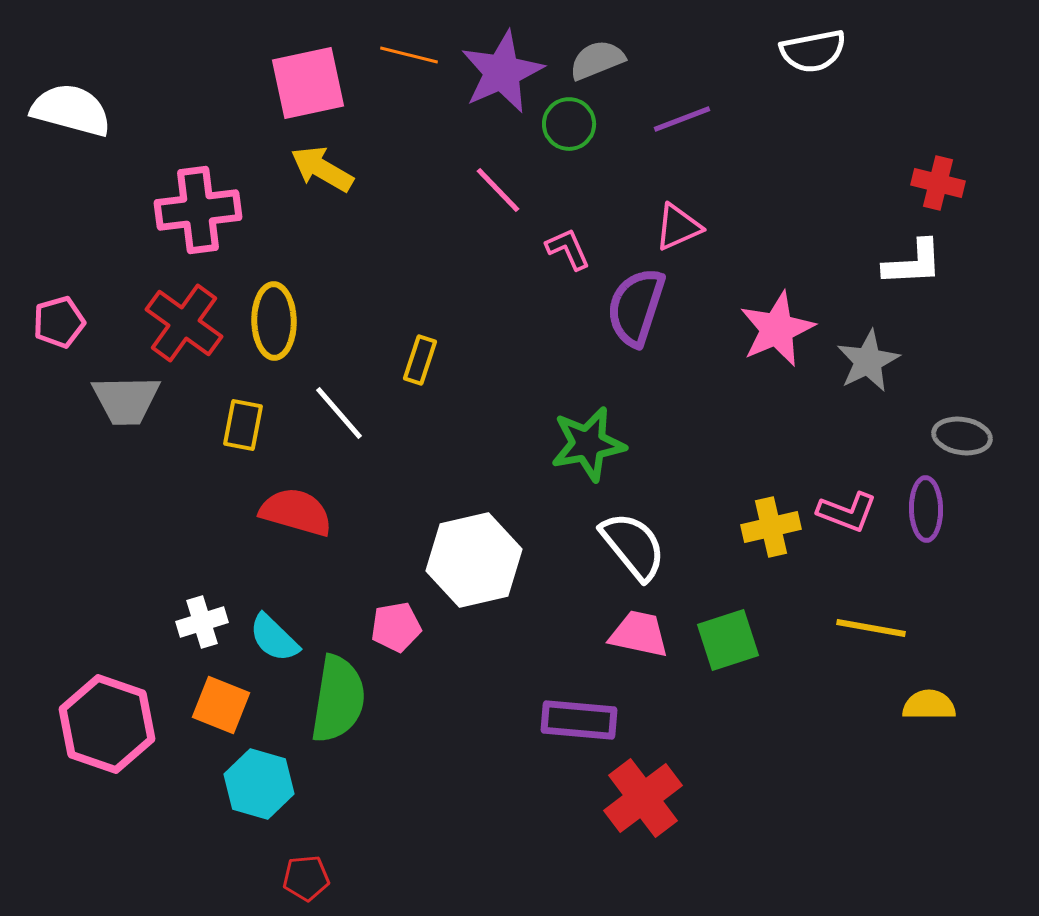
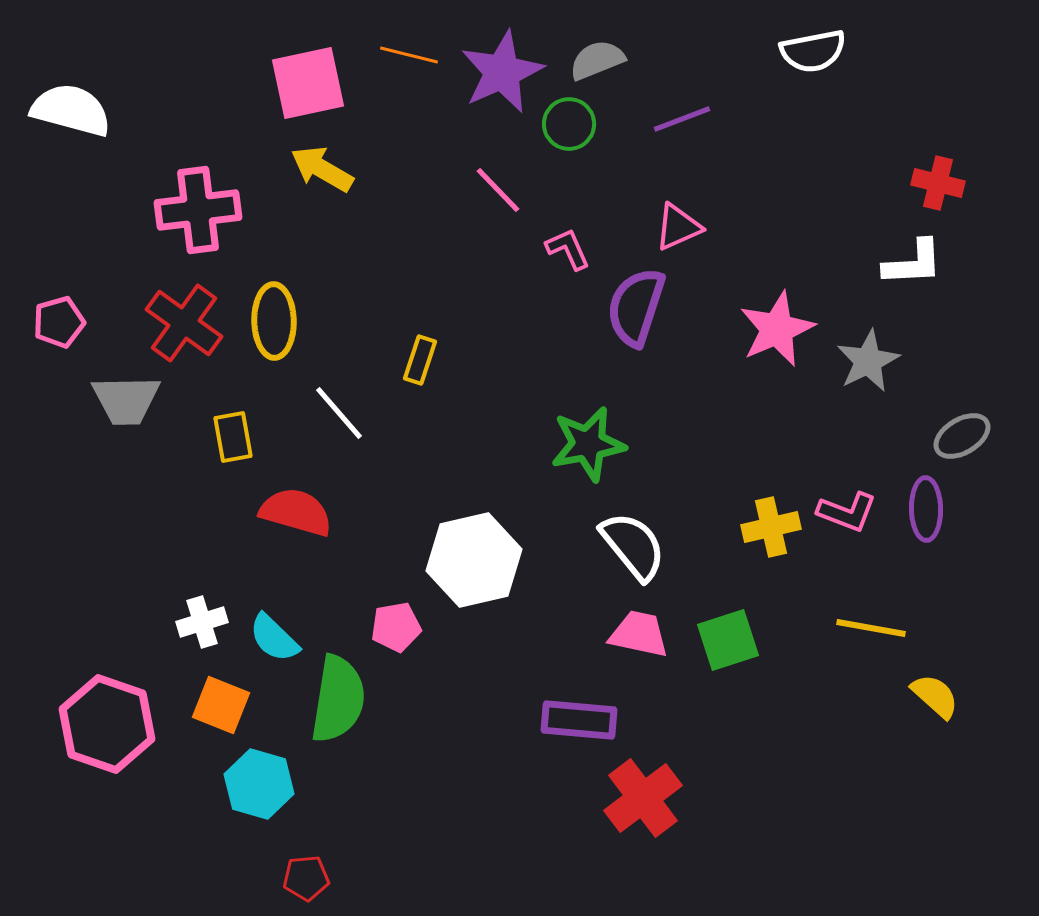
yellow rectangle at (243, 425): moved 10 px left, 12 px down; rotated 21 degrees counterclockwise
gray ellipse at (962, 436): rotated 40 degrees counterclockwise
yellow semicircle at (929, 705): moved 6 px right, 9 px up; rotated 42 degrees clockwise
